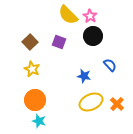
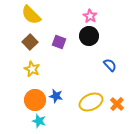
yellow semicircle: moved 37 px left
black circle: moved 4 px left
blue star: moved 28 px left, 20 px down
